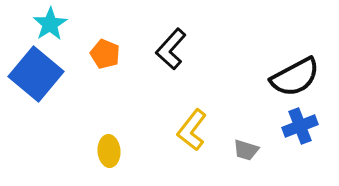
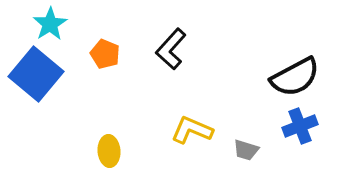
yellow L-shape: rotated 75 degrees clockwise
